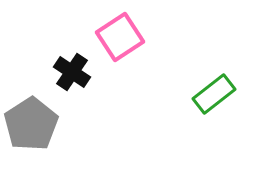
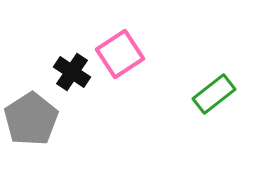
pink square: moved 17 px down
gray pentagon: moved 5 px up
